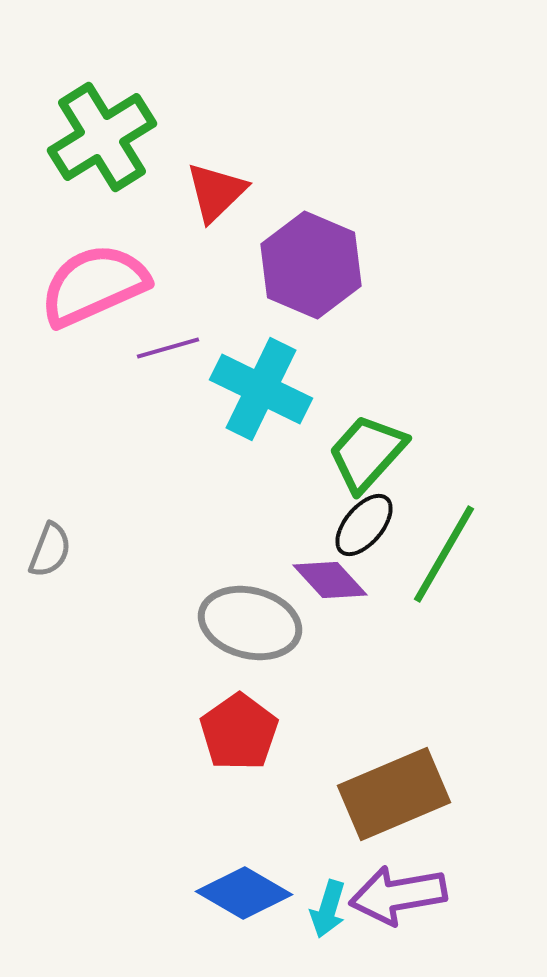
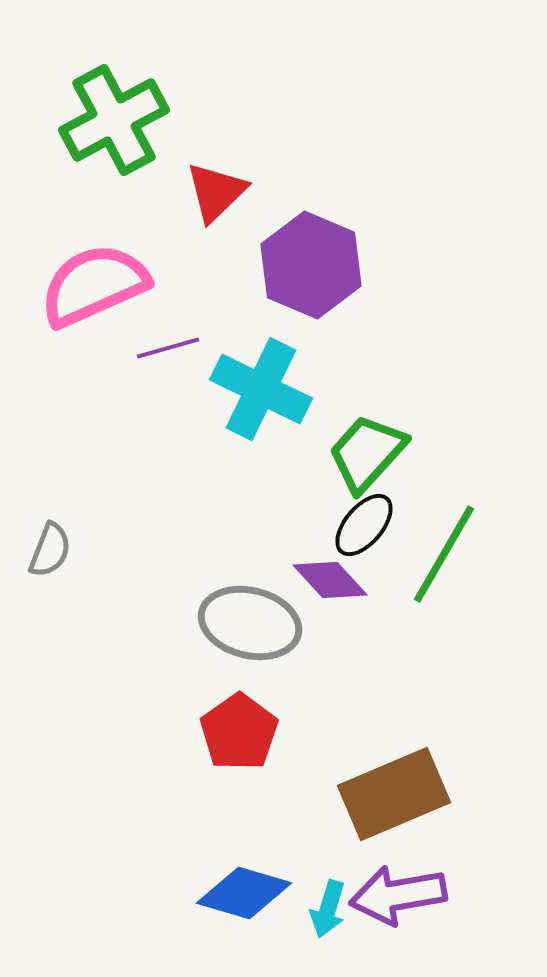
green cross: moved 12 px right, 17 px up; rotated 4 degrees clockwise
blue diamond: rotated 14 degrees counterclockwise
